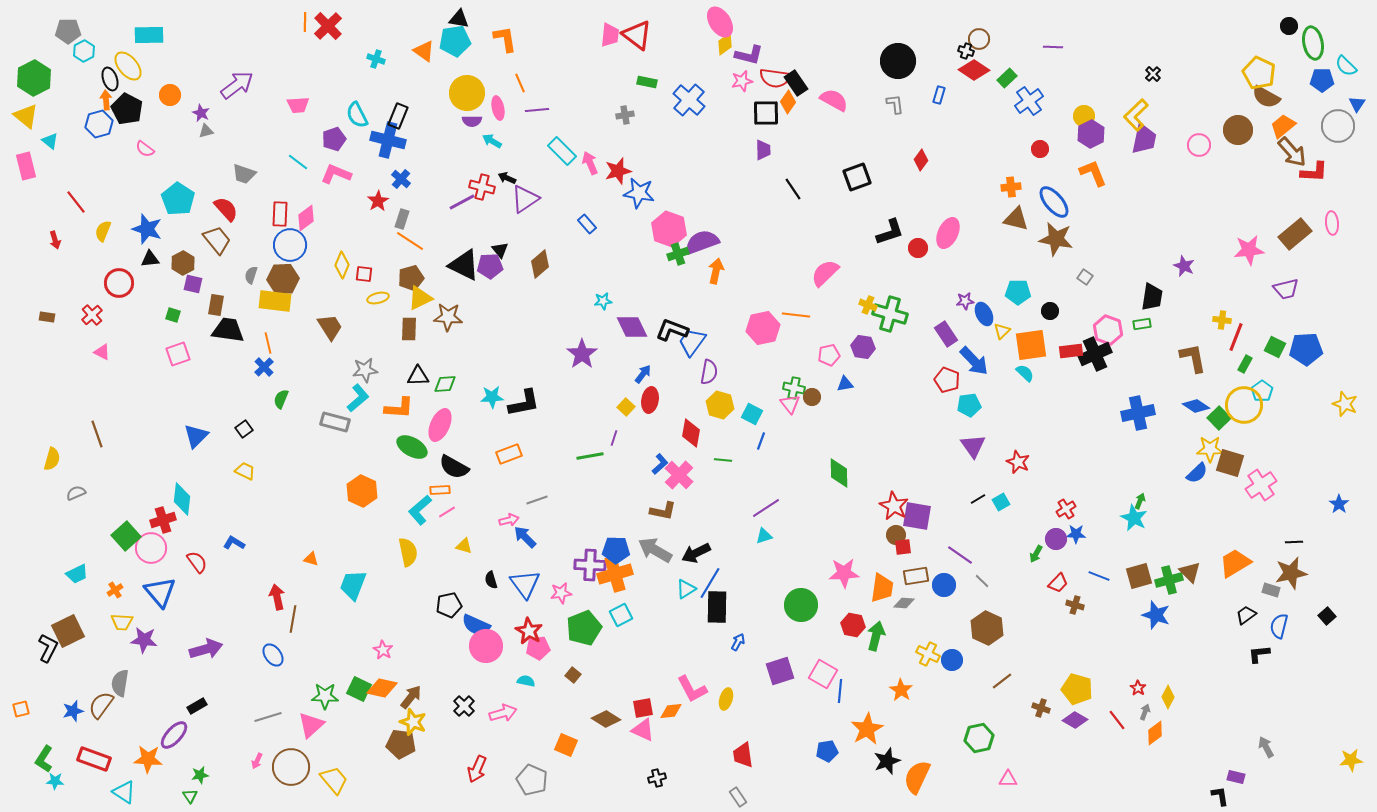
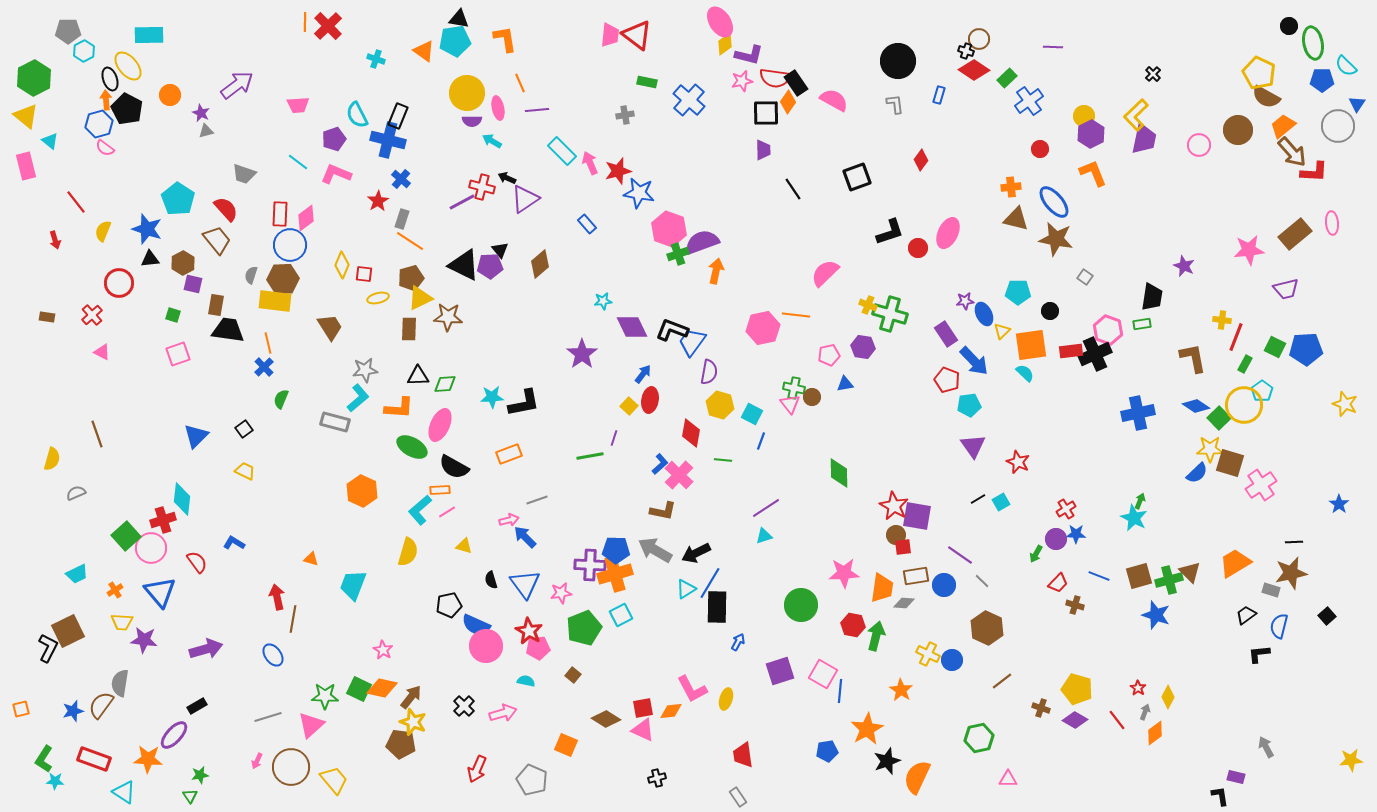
pink semicircle at (145, 149): moved 40 px left, 1 px up
yellow square at (626, 407): moved 3 px right, 1 px up
yellow semicircle at (408, 552): rotated 28 degrees clockwise
